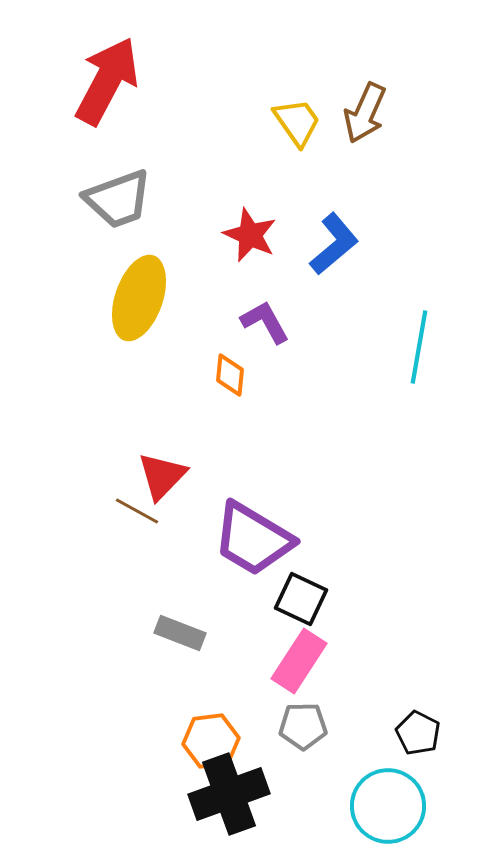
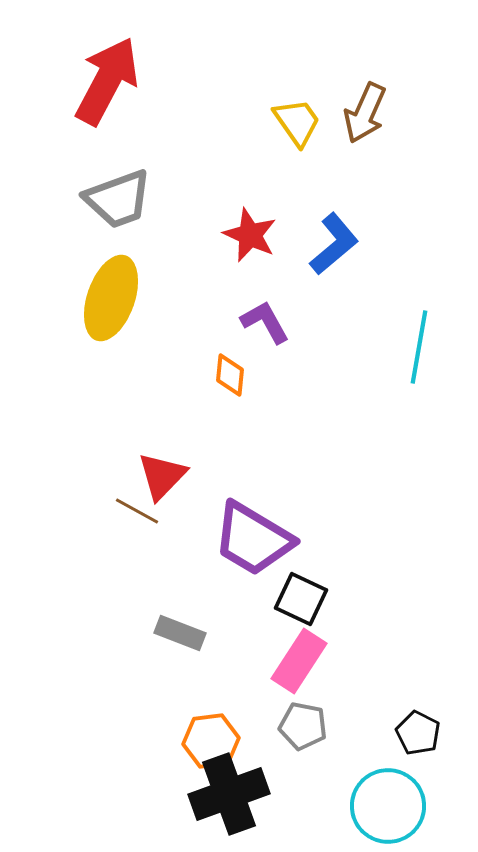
yellow ellipse: moved 28 px left
gray pentagon: rotated 12 degrees clockwise
